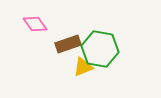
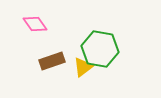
brown rectangle: moved 16 px left, 17 px down
yellow triangle: rotated 15 degrees counterclockwise
